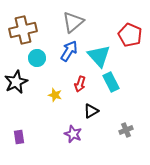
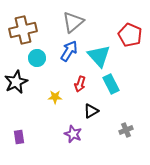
cyan rectangle: moved 2 px down
yellow star: moved 2 px down; rotated 16 degrees counterclockwise
